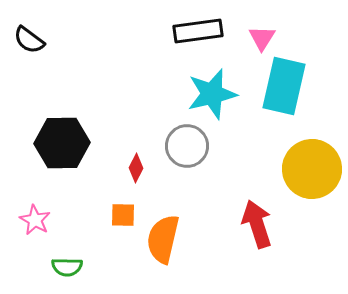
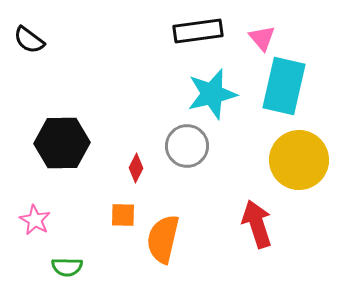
pink triangle: rotated 12 degrees counterclockwise
yellow circle: moved 13 px left, 9 px up
